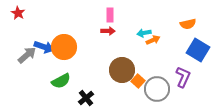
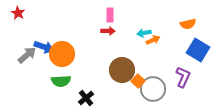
orange circle: moved 2 px left, 7 px down
green semicircle: rotated 24 degrees clockwise
gray circle: moved 4 px left
